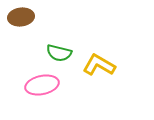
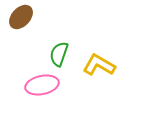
brown ellipse: rotated 40 degrees counterclockwise
green semicircle: moved 1 px down; rotated 95 degrees clockwise
